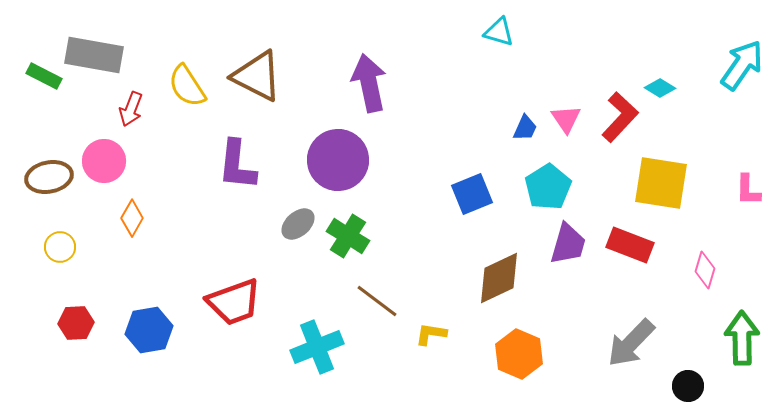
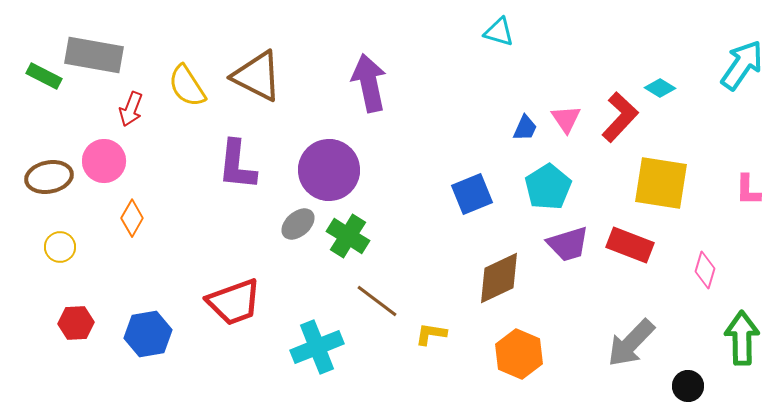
purple circle: moved 9 px left, 10 px down
purple trapezoid: rotated 57 degrees clockwise
blue hexagon: moved 1 px left, 4 px down
